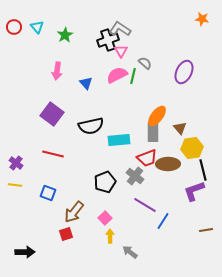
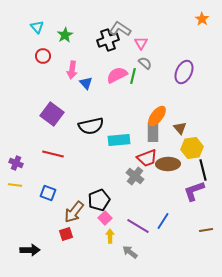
orange star: rotated 24 degrees clockwise
red circle: moved 29 px right, 29 px down
pink triangle: moved 20 px right, 8 px up
pink arrow: moved 15 px right, 1 px up
purple cross: rotated 16 degrees counterclockwise
black pentagon: moved 6 px left, 18 px down
purple line: moved 7 px left, 21 px down
black arrow: moved 5 px right, 2 px up
